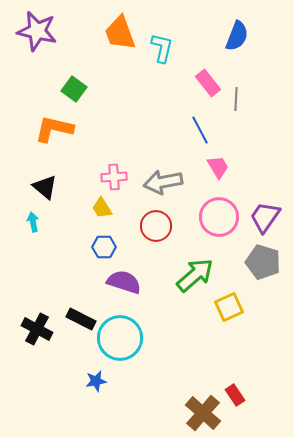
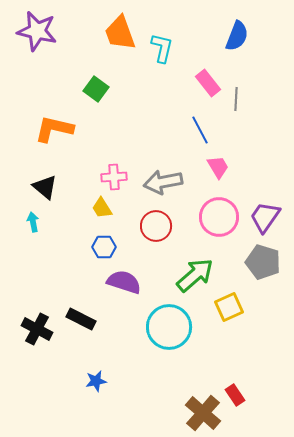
green square: moved 22 px right
cyan circle: moved 49 px right, 11 px up
